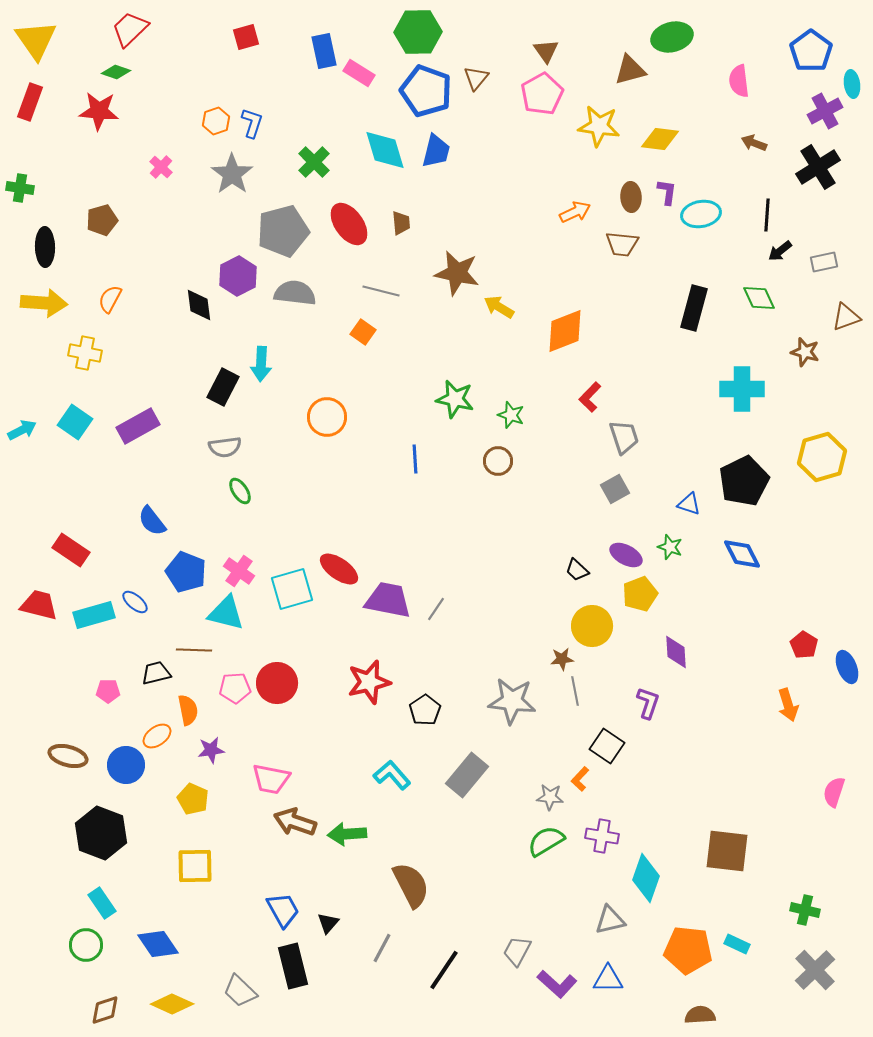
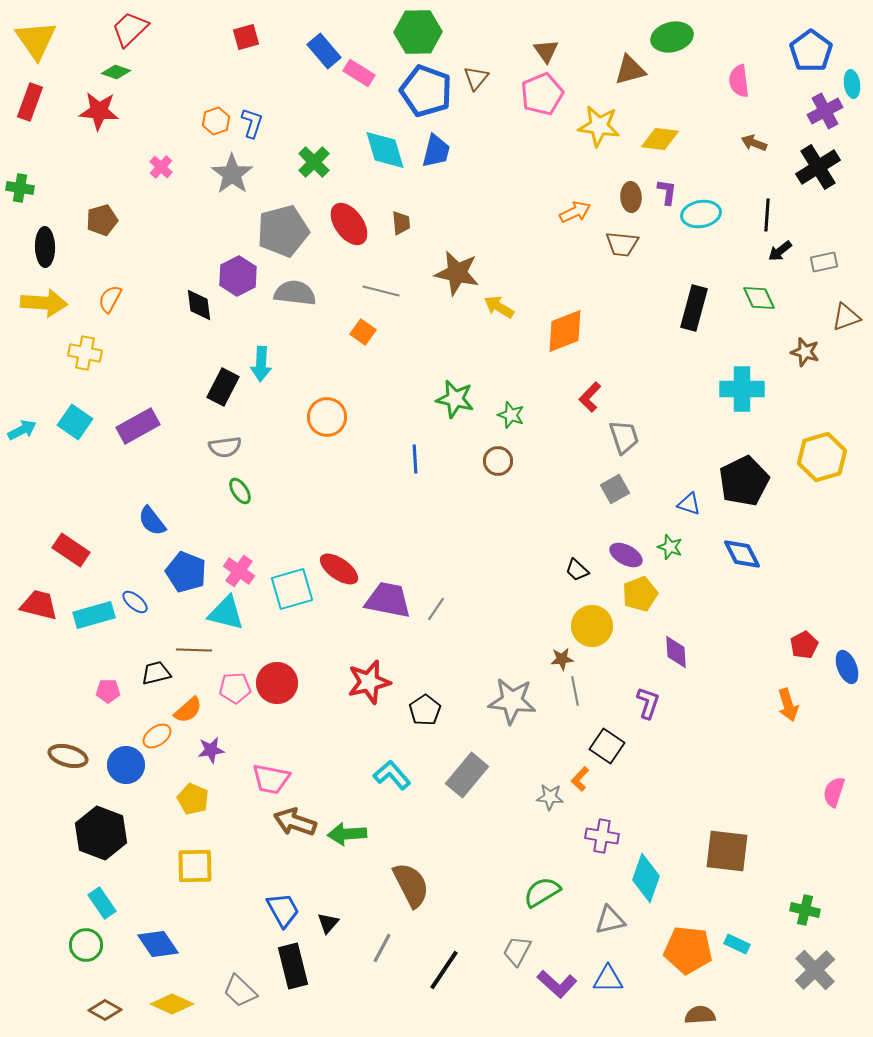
blue rectangle at (324, 51): rotated 28 degrees counterclockwise
pink pentagon at (542, 94): rotated 6 degrees clockwise
red pentagon at (804, 645): rotated 12 degrees clockwise
orange semicircle at (188, 710): rotated 60 degrees clockwise
green semicircle at (546, 841): moved 4 px left, 51 px down
brown diamond at (105, 1010): rotated 48 degrees clockwise
